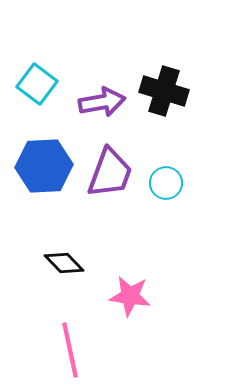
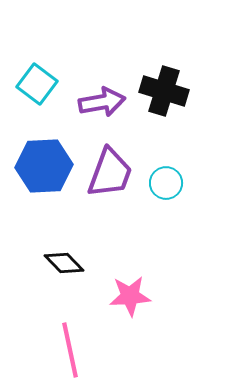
pink star: rotated 12 degrees counterclockwise
